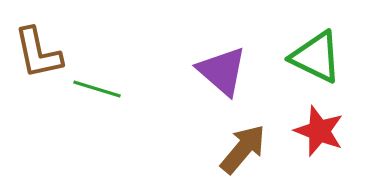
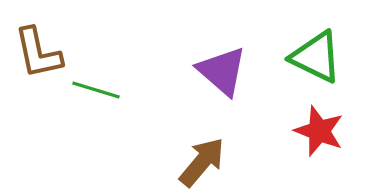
green line: moved 1 px left, 1 px down
brown arrow: moved 41 px left, 13 px down
